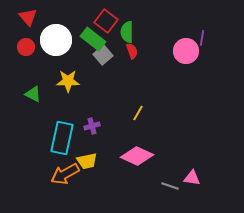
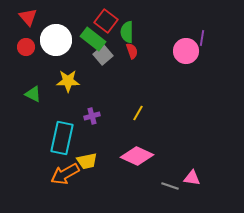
purple cross: moved 10 px up
